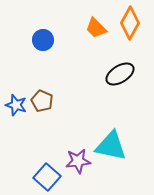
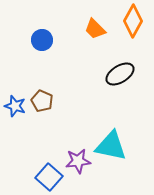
orange diamond: moved 3 px right, 2 px up
orange trapezoid: moved 1 px left, 1 px down
blue circle: moved 1 px left
blue star: moved 1 px left, 1 px down
blue square: moved 2 px right
